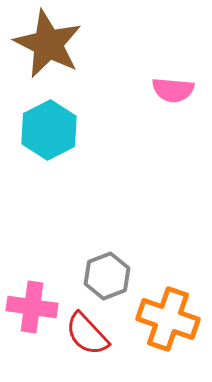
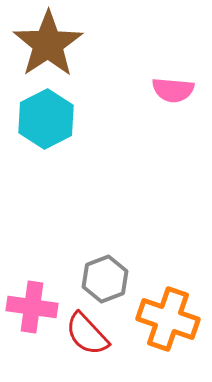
brown star: rotated 12 degrees clockwise
cyan hexagon: moved 3 px left, 11 px up
gray hexagon: moved 2 px left, 3 px down
